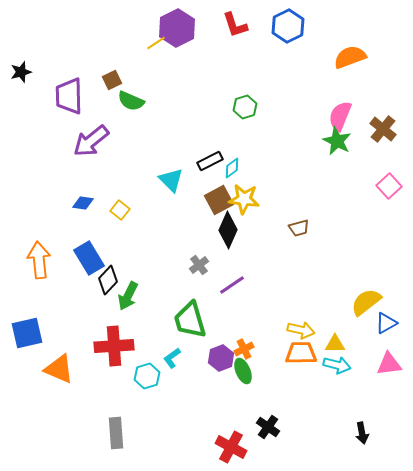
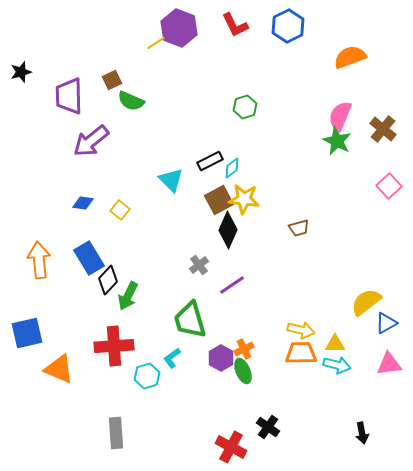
red L-shape at (235, 25): rotated 8 degrees counterclockwise
purple hexagon at (177, 28): moved 2 px right; rotated 12 degrees counterclockwise
purple hexagon at (221, 358): rotated 10 degrees counterclockwise
